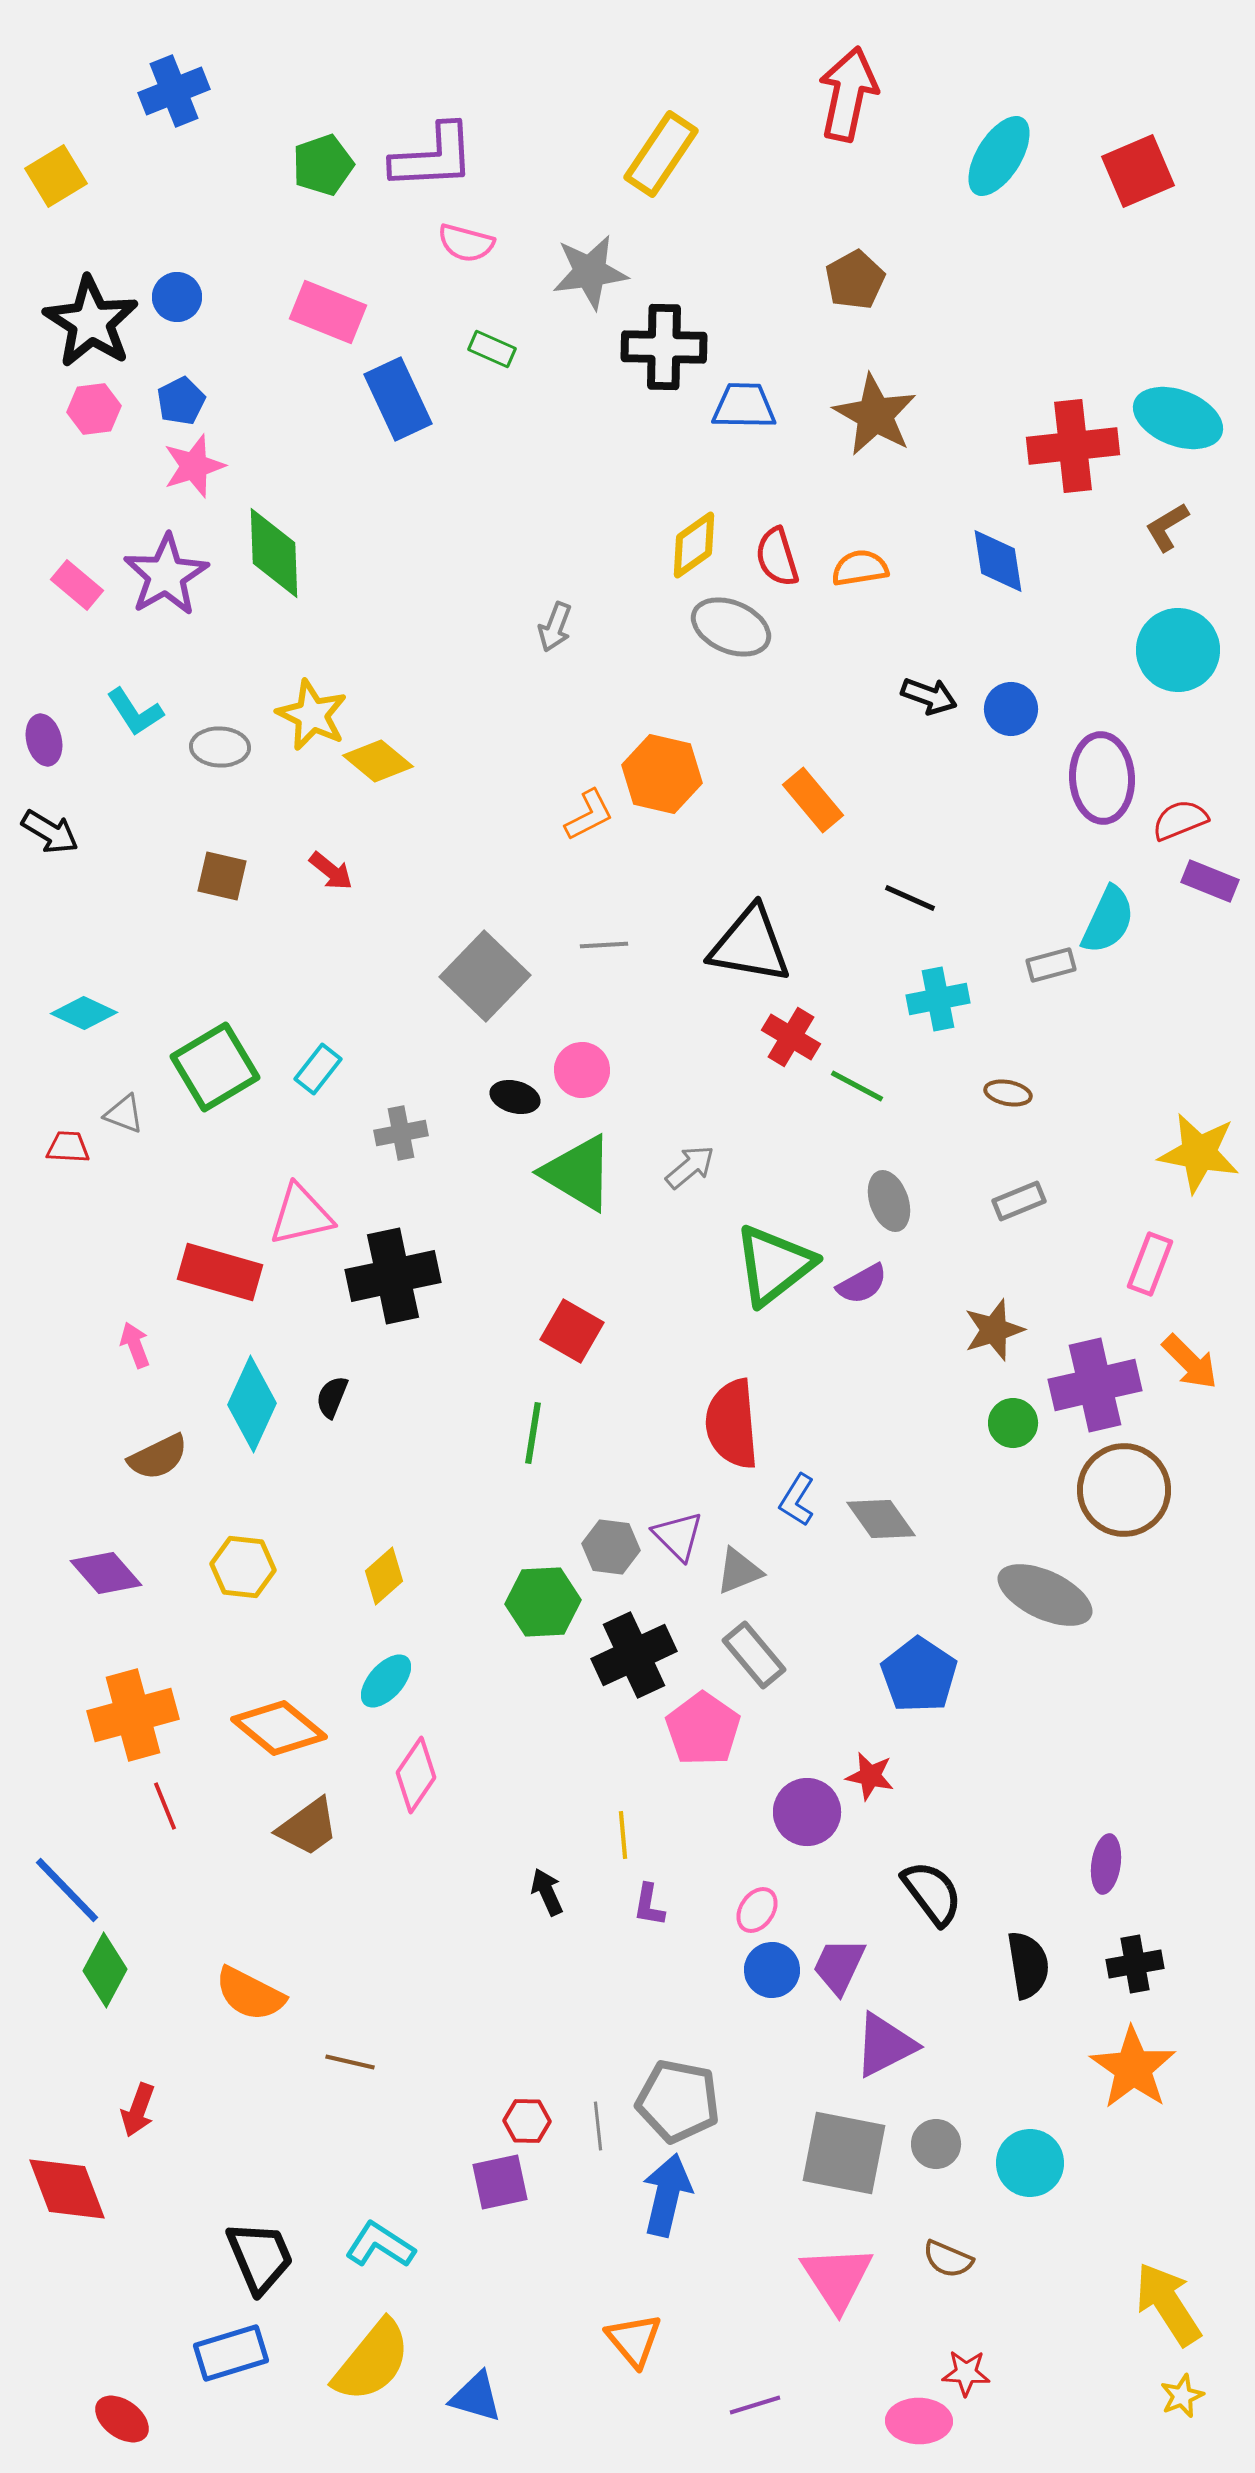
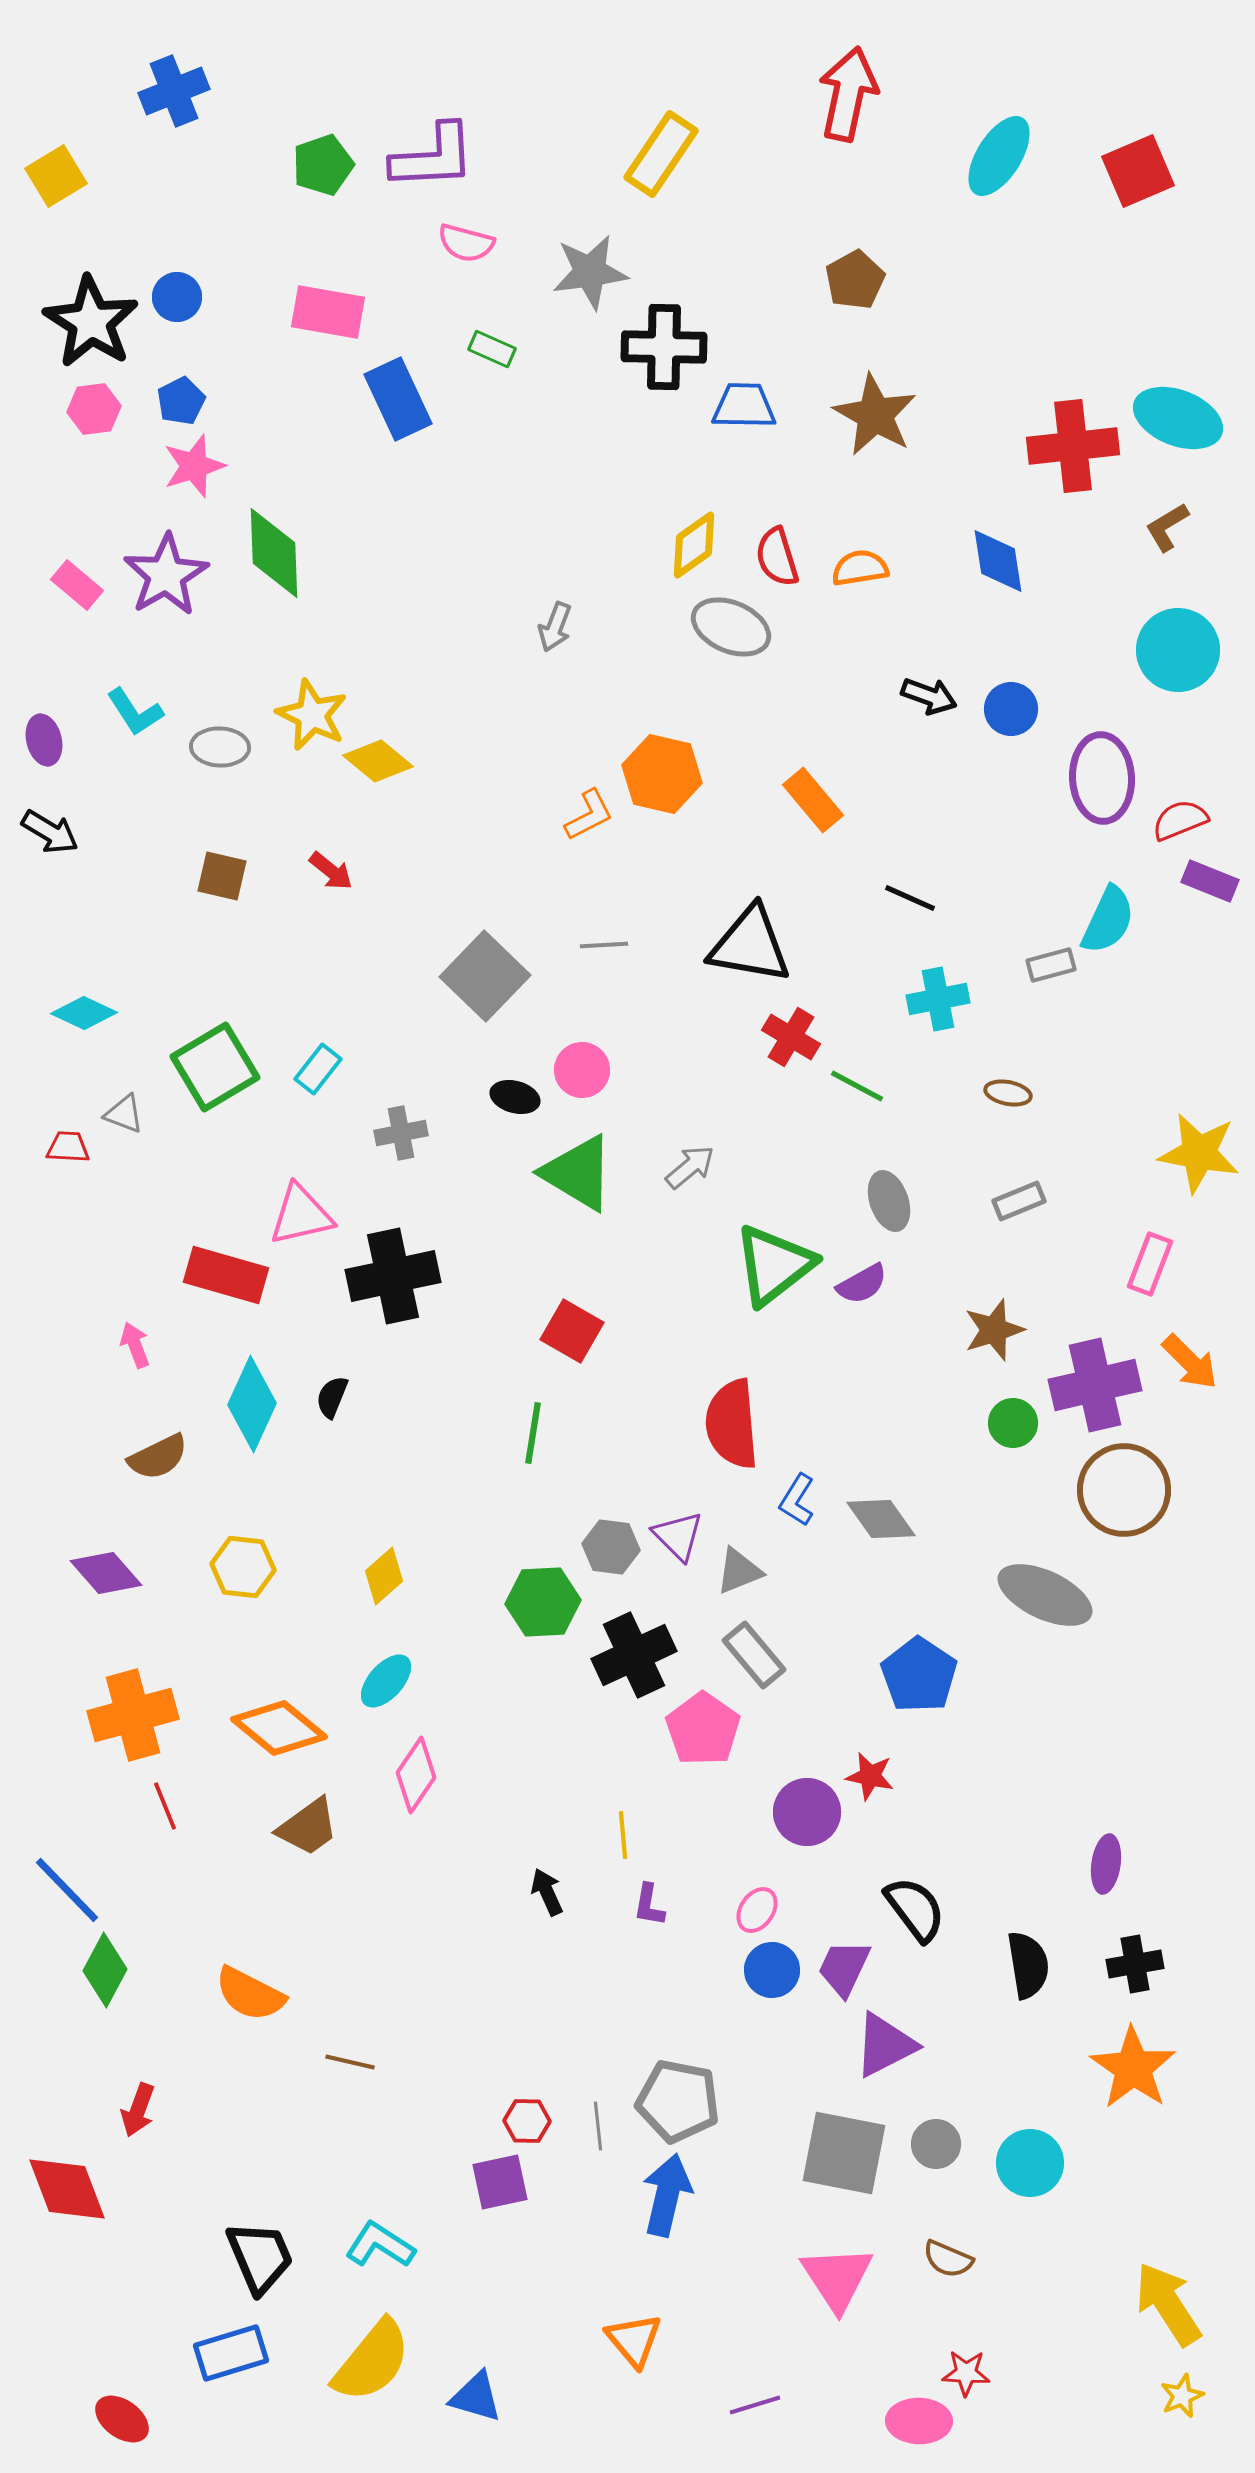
pink rectangle at (328, 312): rotated 12 degrees counterclockwise
red rectangle at (220, 1272): moved 6 px right, 3 px down
black semicircle at (932, 1893): moved 17 px left, 16 px down
purple trapezoid at (839, 1966): moved 5 px right, 2 px down
